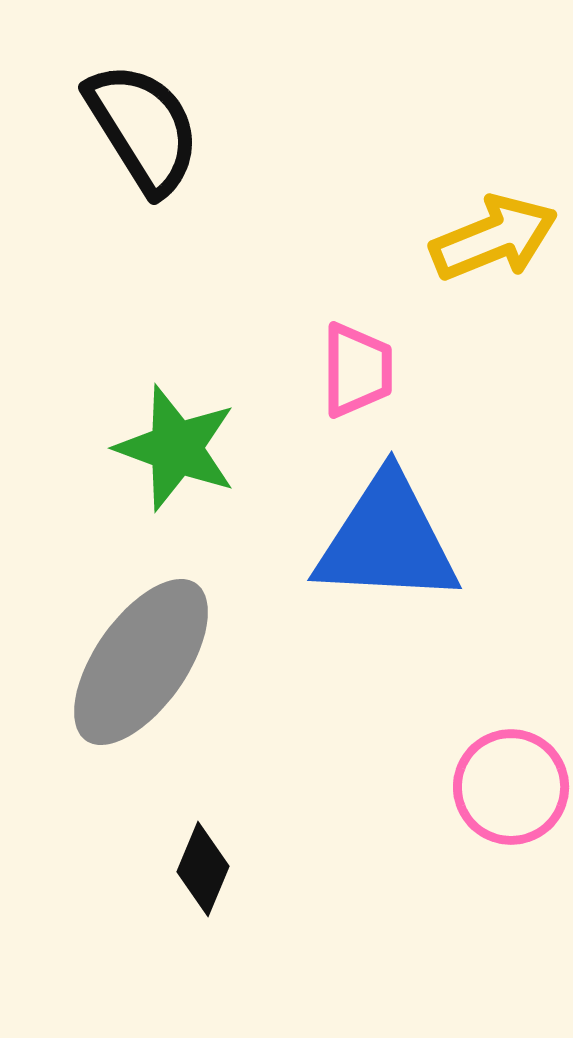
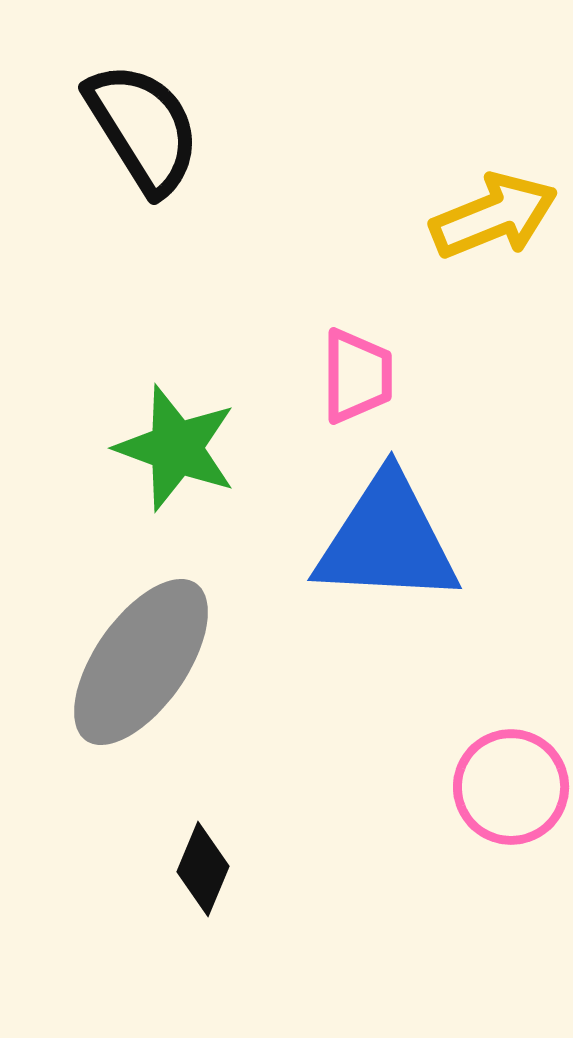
yellow arrow: moved 22 px up
pink trapezoid: moved 6 px down
